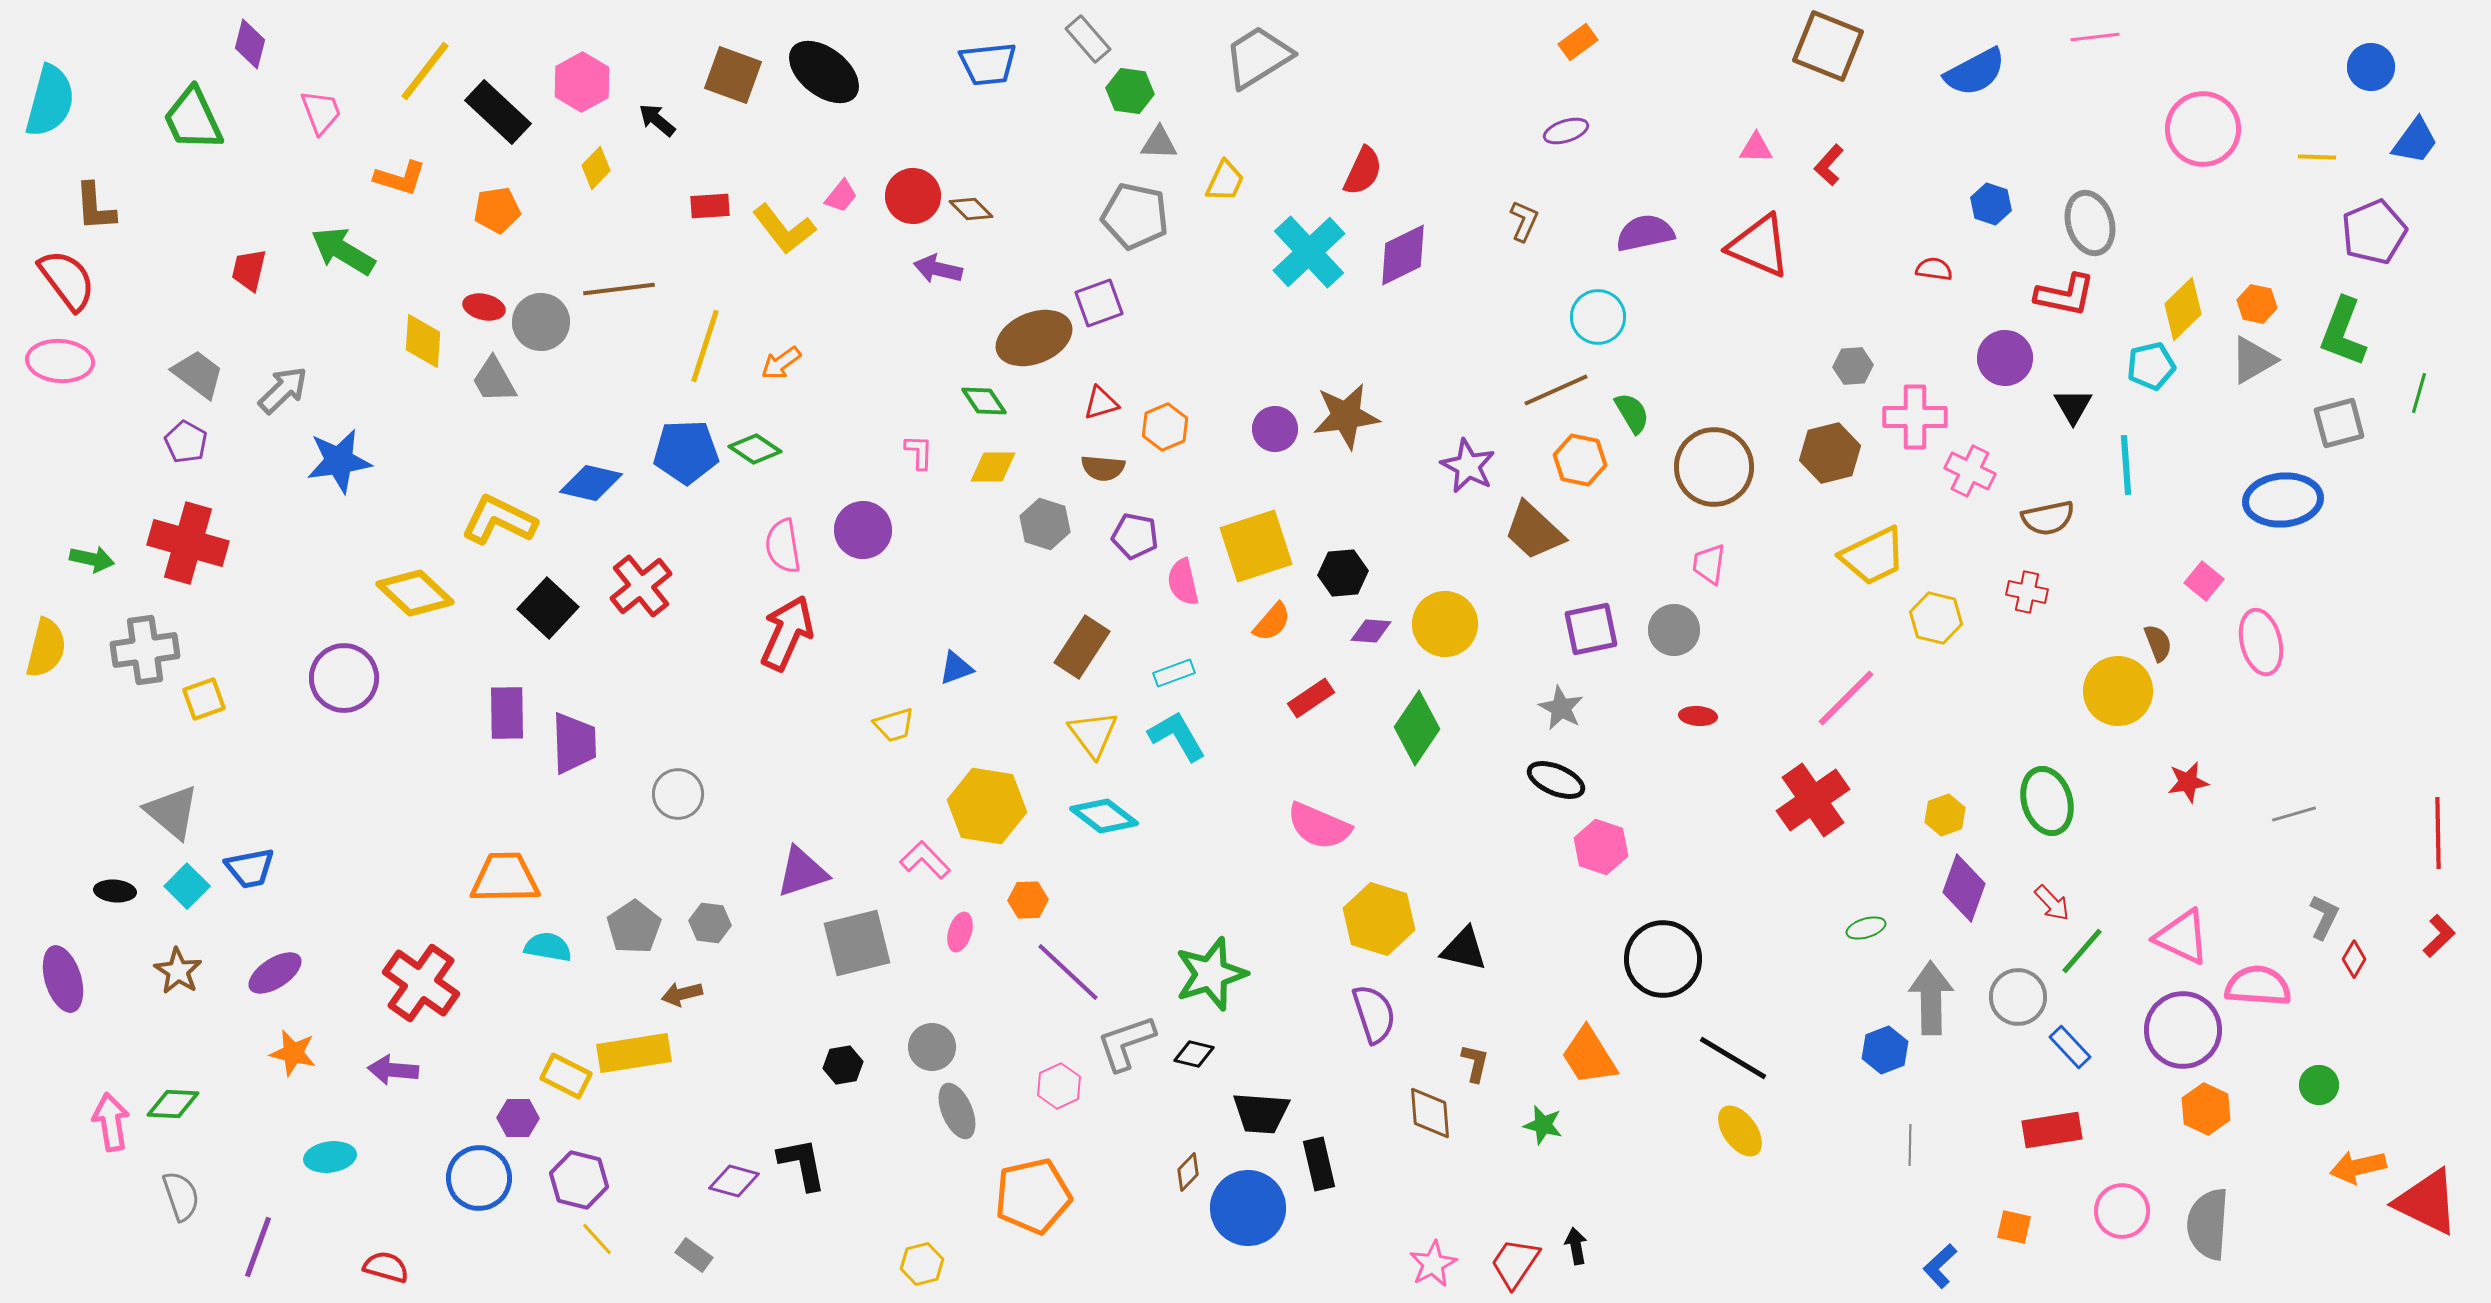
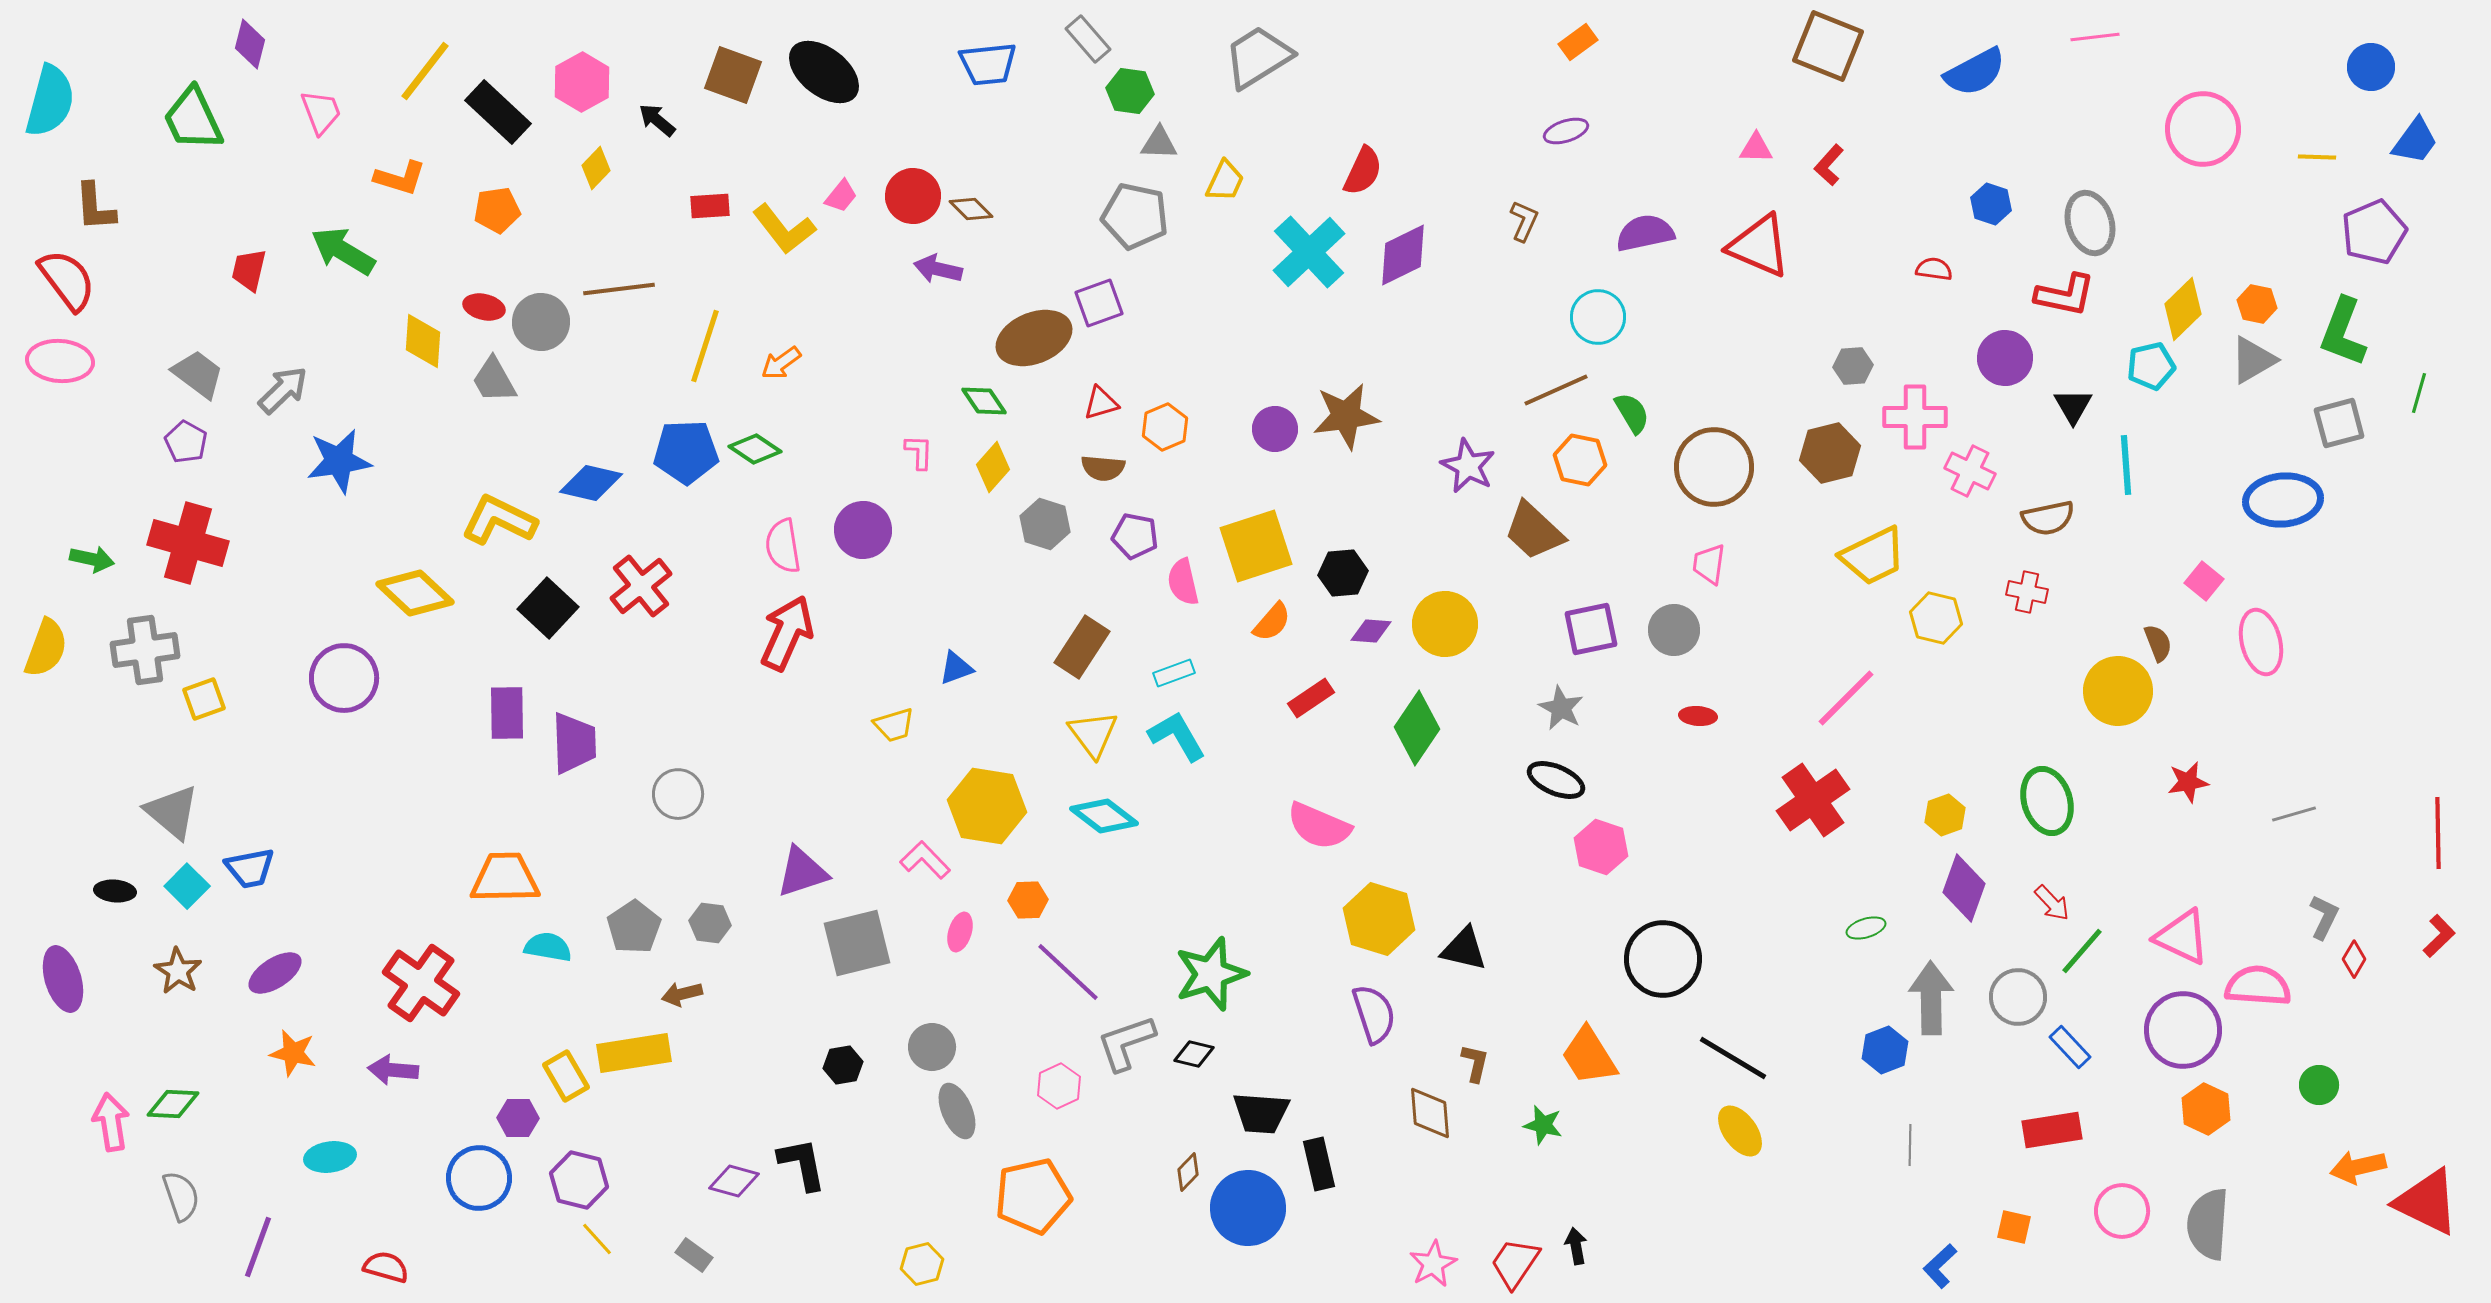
yellow diamond at (993, 467): rotated 48 degrees counterclockwise
yellow semicircle at (46, 648): rotated 6 degrees clockwise
yellow rectangle at (566, 1076): rotated 33 degrees clockwise
